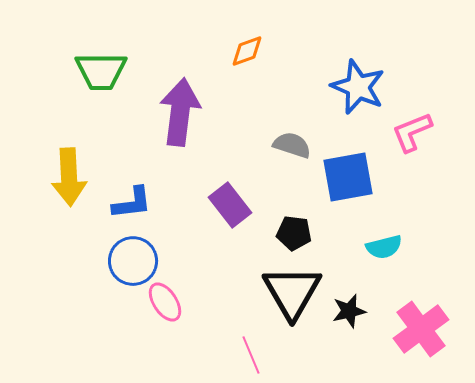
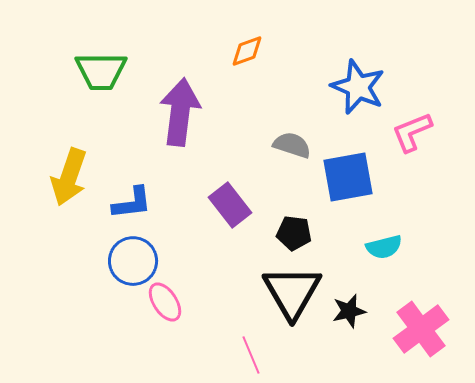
yellow arrow: rotated 22 degrees clockwise
